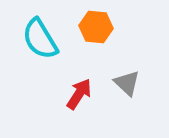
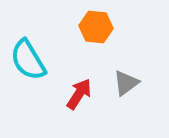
cyan semicircle: moved 12 px left, 21 px down
gray triangle: moved 1 px left; rotated 40 degrees clockwise
